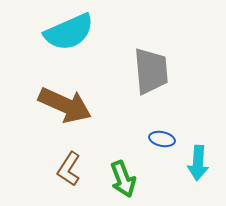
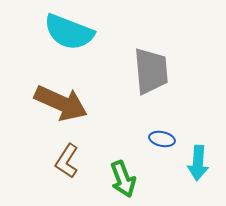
cyan semicircle: rotated 45 degrees clockwise
brown arrow: moved 4 px left, 2 px up
brown L-shape: moved 2 px left, 8 px up
